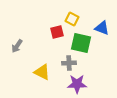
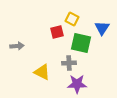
blue triangle: rotated 42 degrees clockwise
gray arrow: rotated 128 degrees counterclockwise
